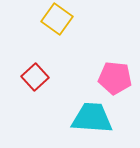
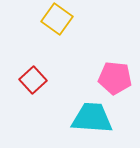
red square: moved 2 px left, 3 px down
